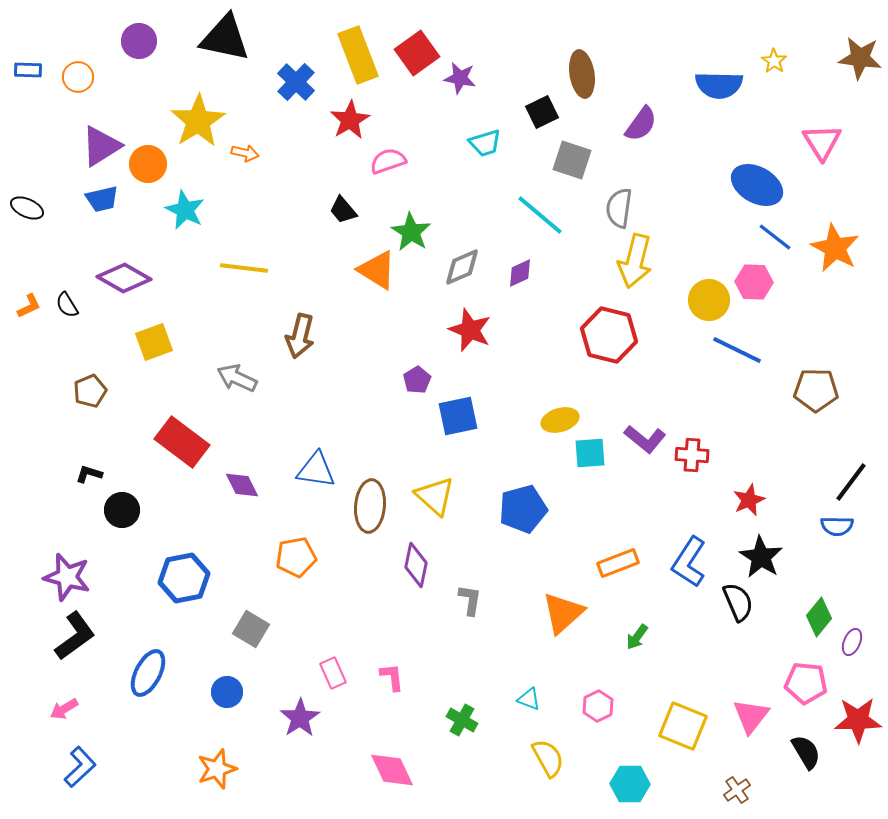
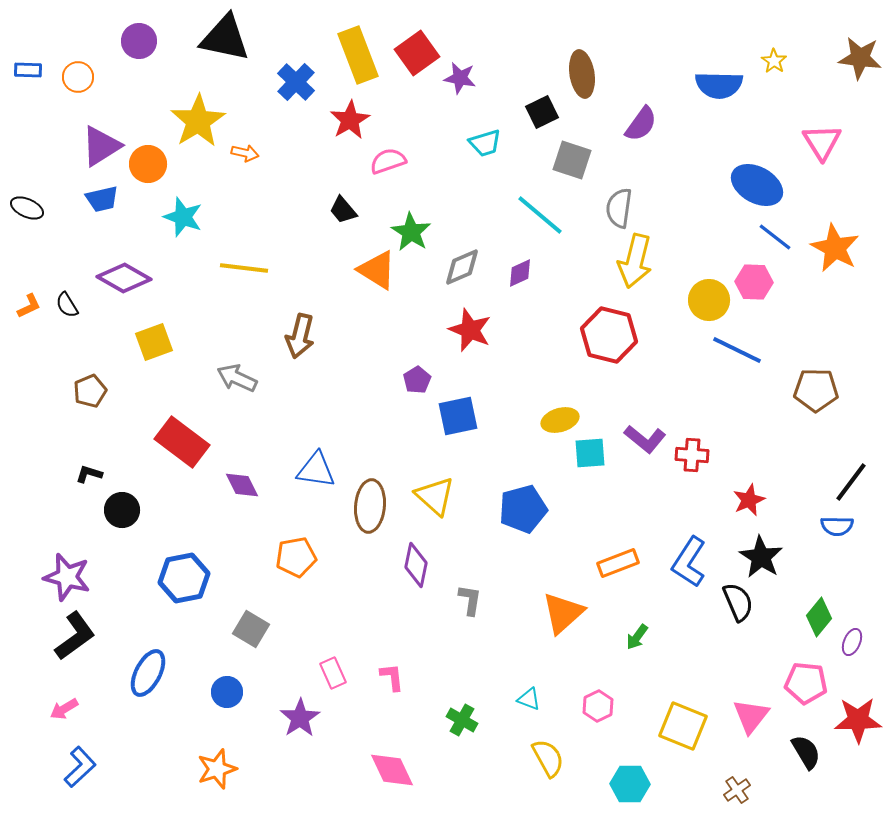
cyan star at (185, 210): moved 2 px left, 7 px down; rotated 6 degrees counterclockwise
